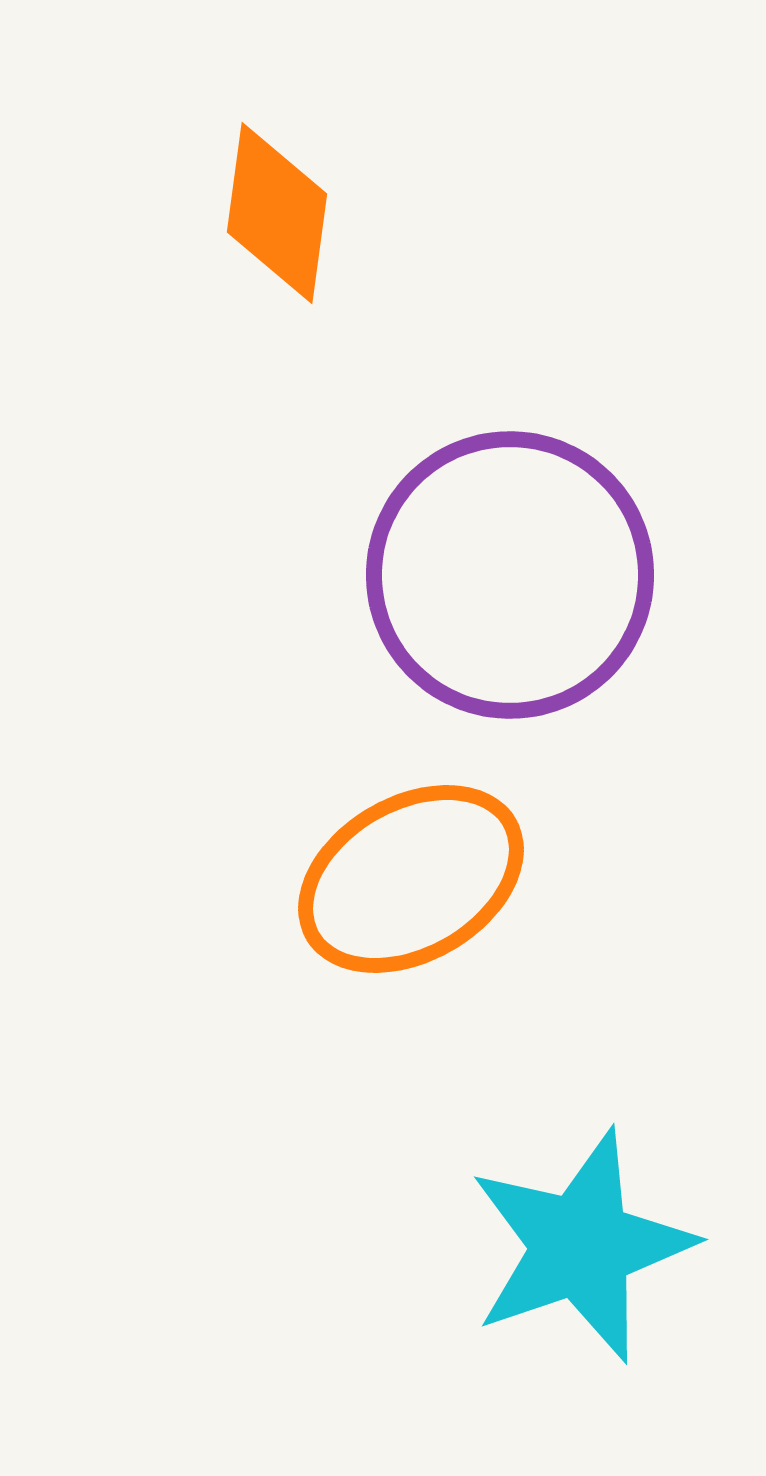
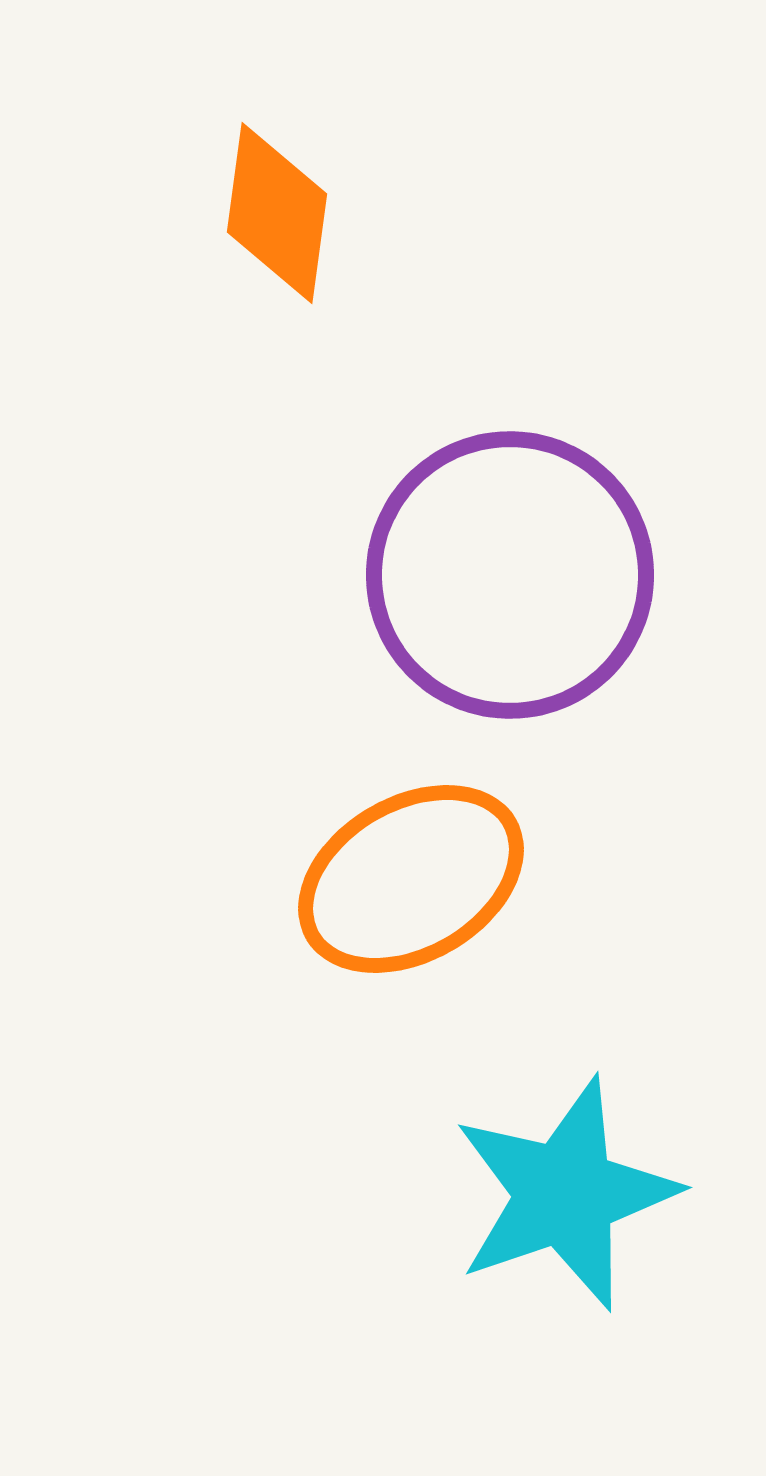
cyan star: moved 16 px left, 52 px up
